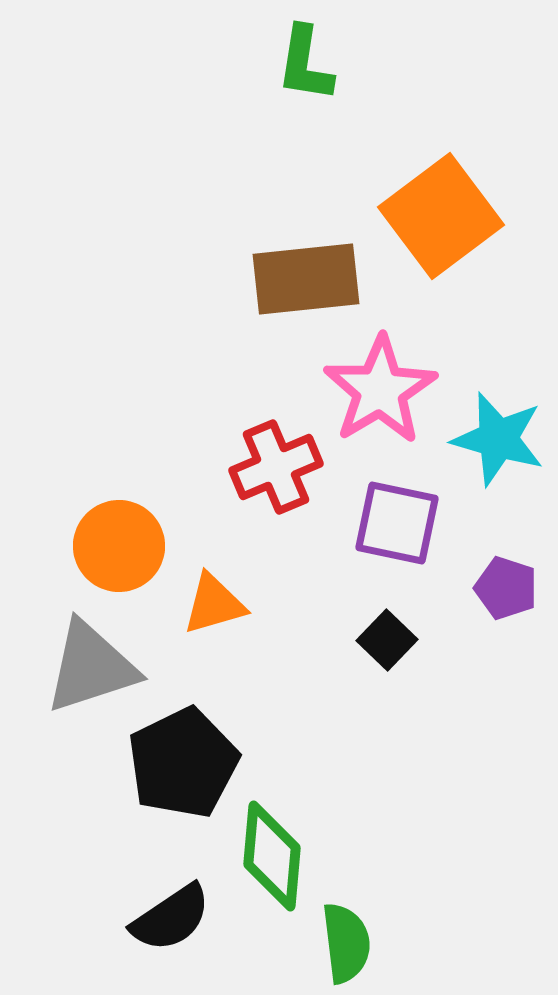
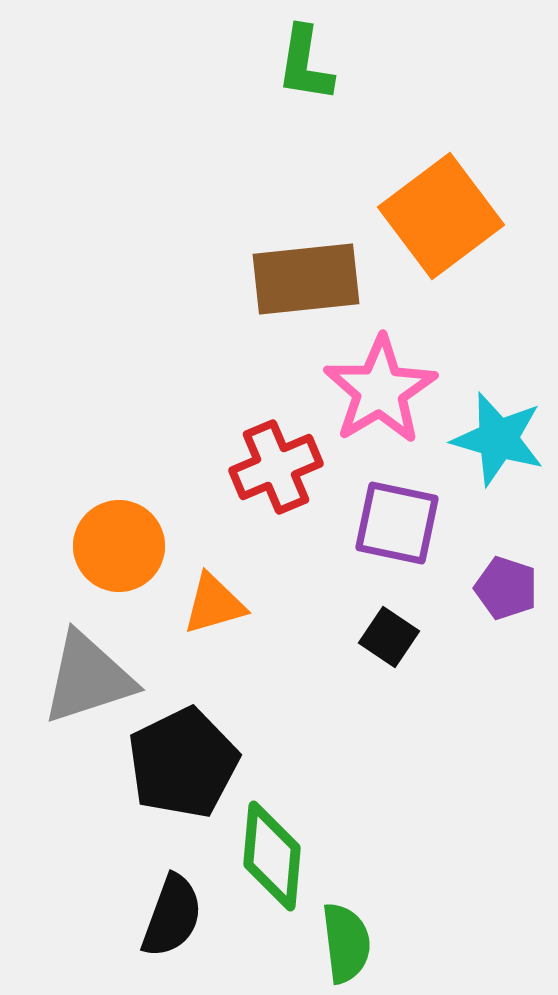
black square: moved 2 px right, 3 px up; rotated 10 degrees counterclockwise
gray triangle: moved 3 px left, 11 px down
black semicircle: moved 1 px right, 2 px up; rotated 36 degrees counterclockwise
